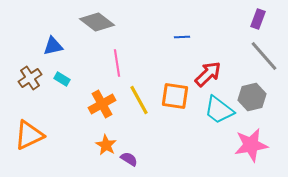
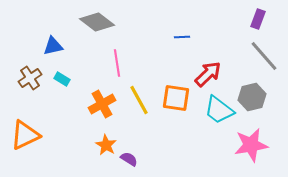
orange square: moved 1 px right, 2 px down
orange triangle: moved 4 px left
